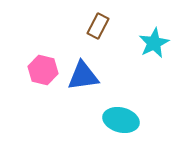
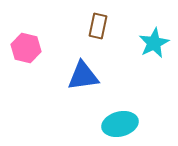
brown rectangle: rotated 15 degrees counterclockwise
pink hexagon: moved 17 px left, 22 px up
cyan ellipse: moved 1 px left, 4 px down; rotated 28 degrees counterclockwise
